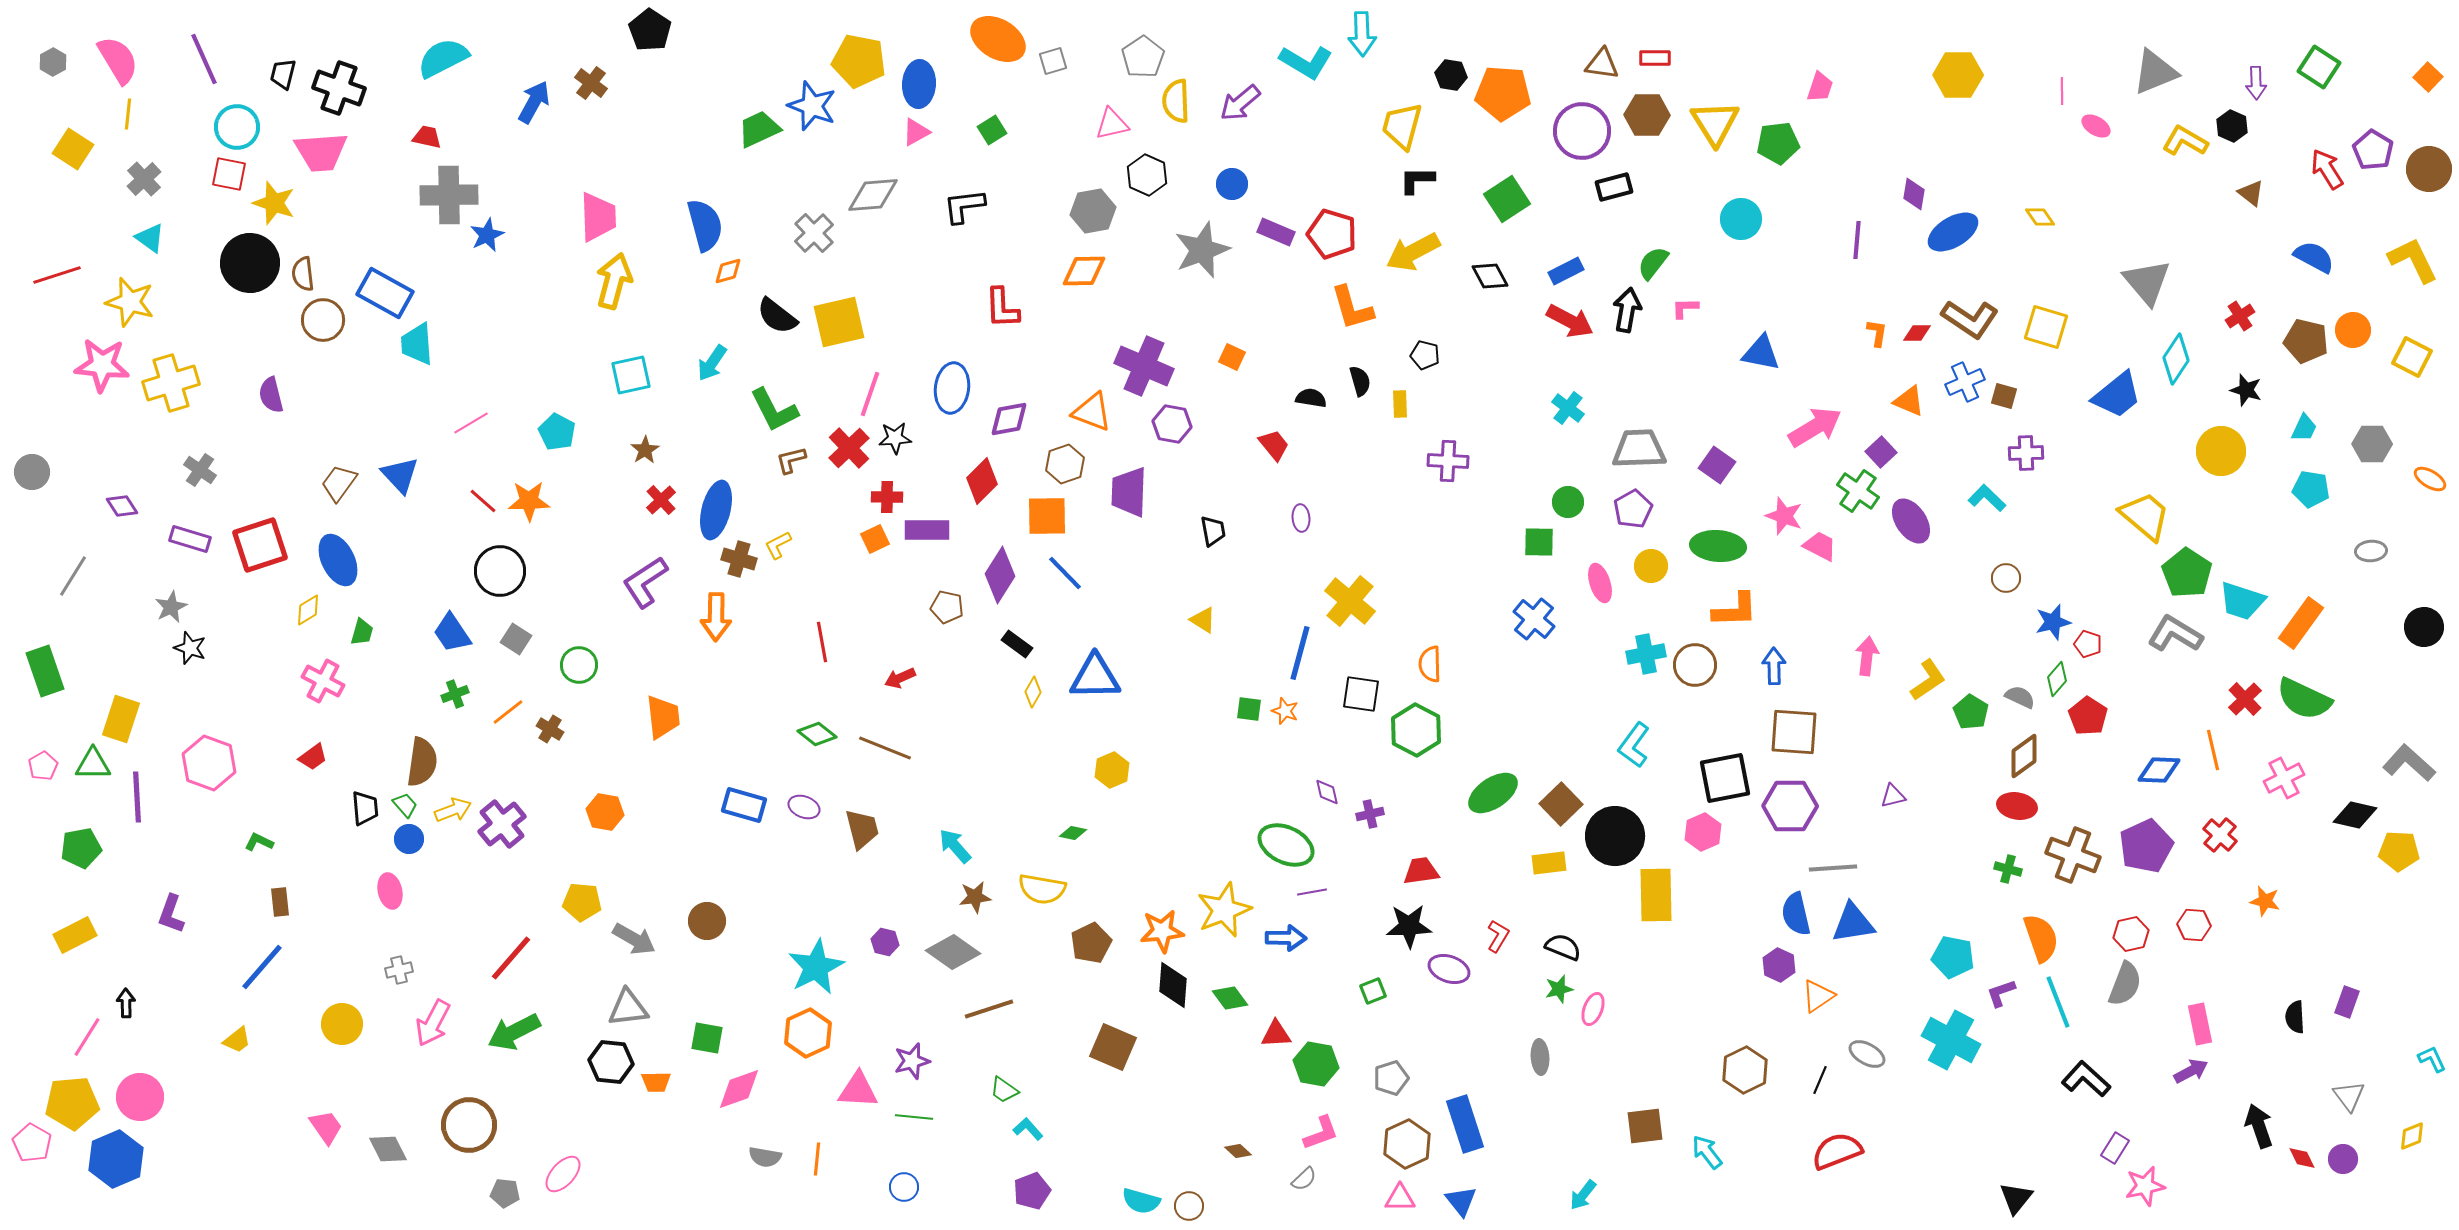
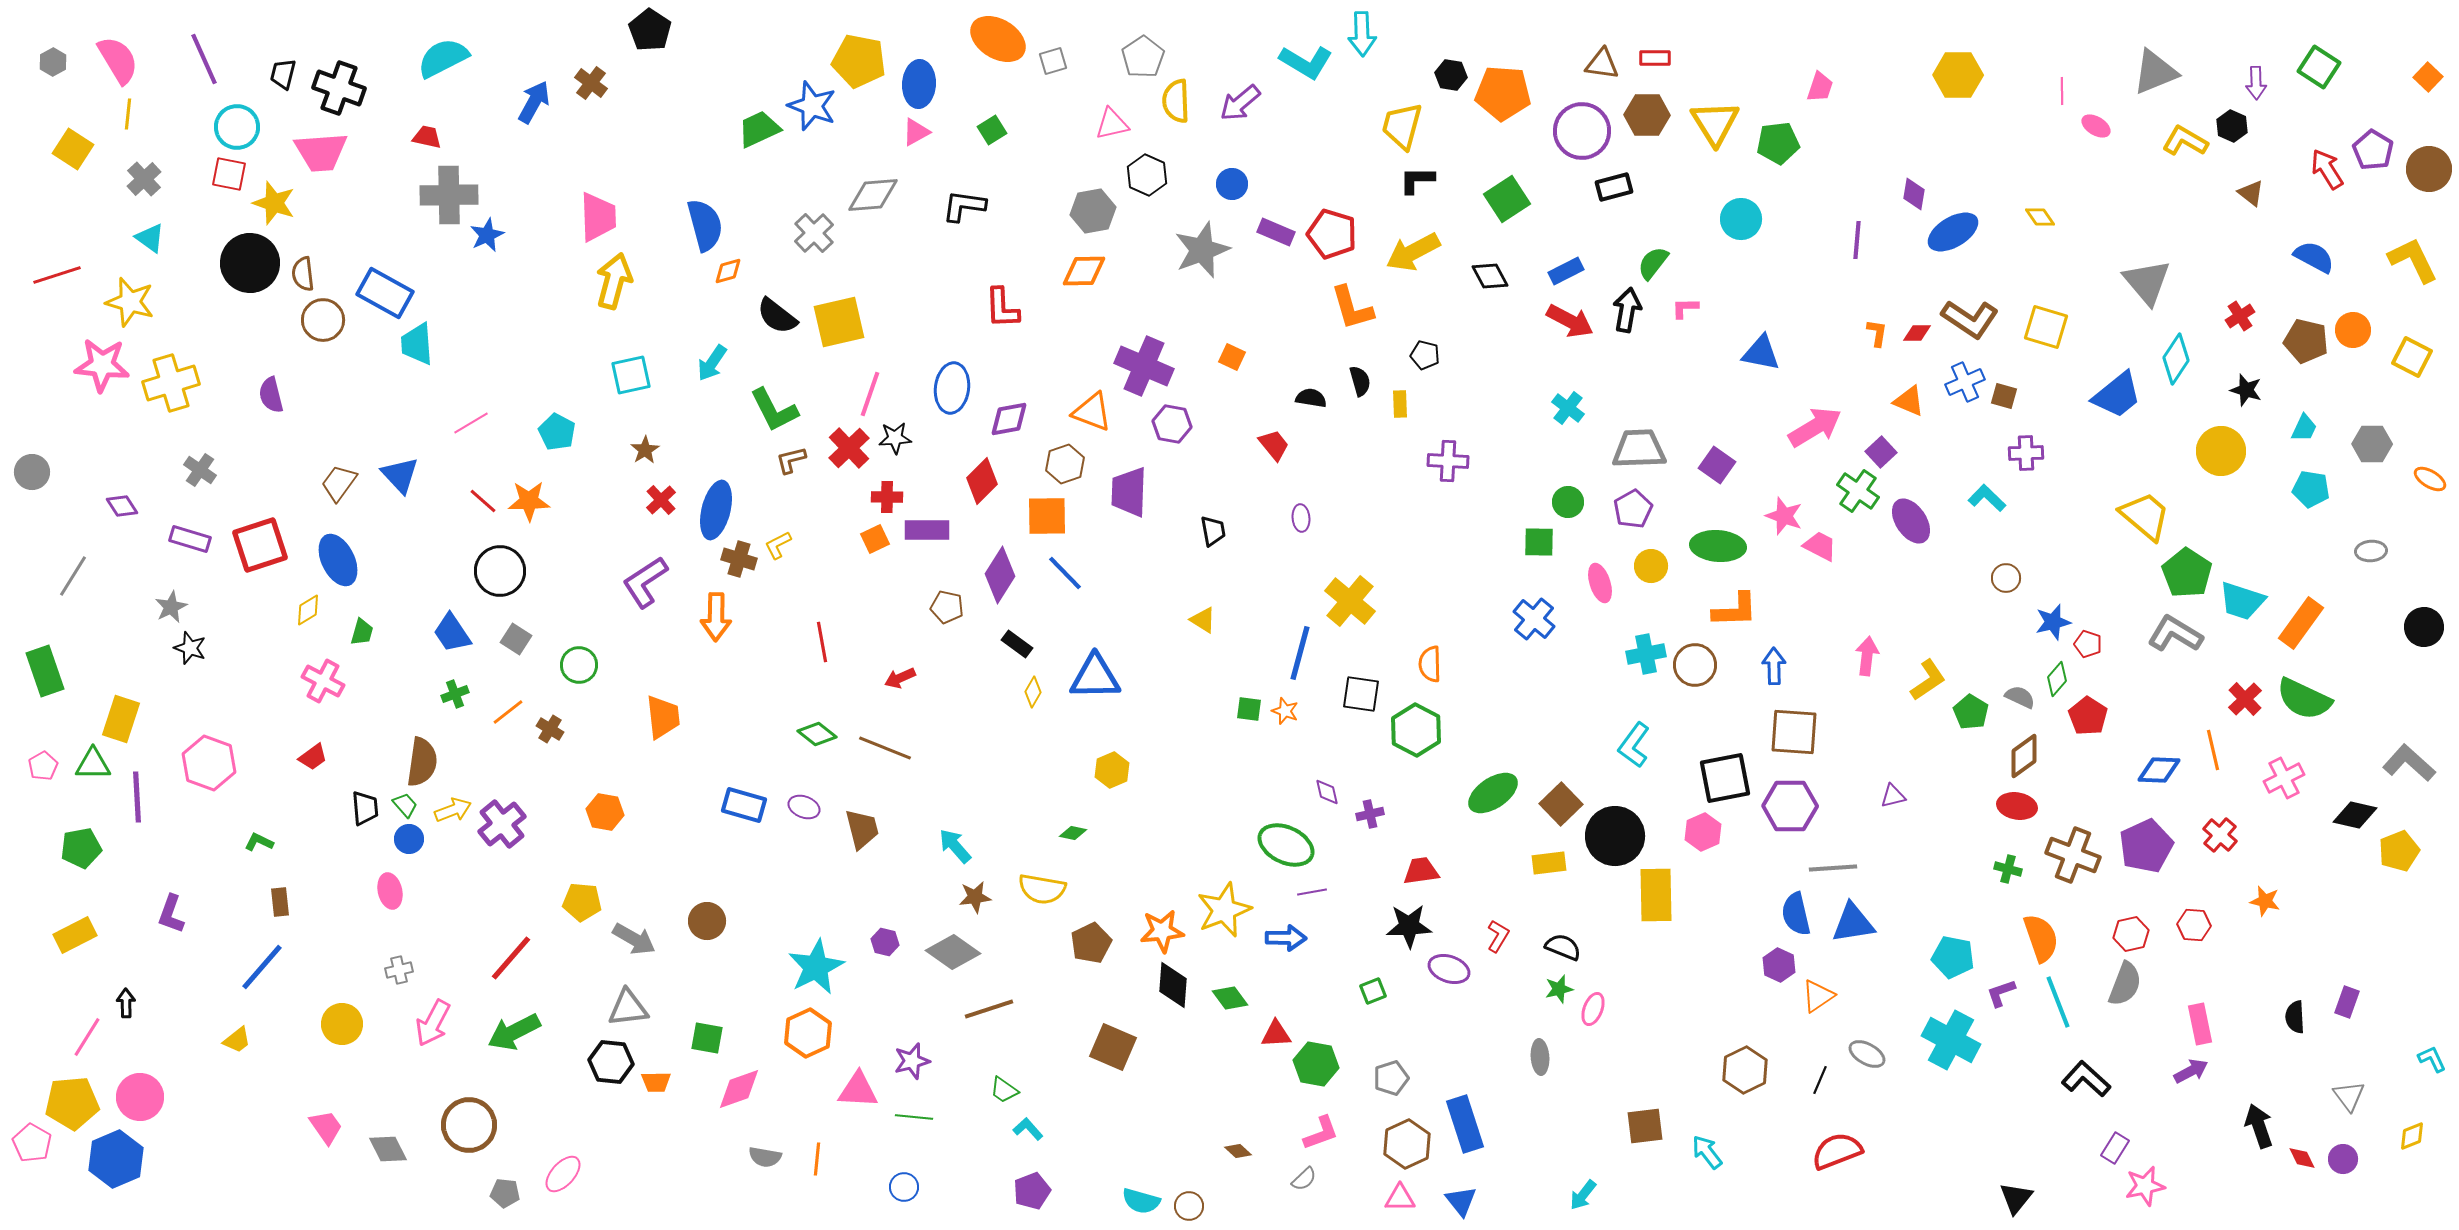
black L-shape at (964, 206): rotated 15 degrees clockwise
yellow pentagon at (2399, 851): rotated 24 degrees counterclockwise
